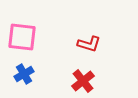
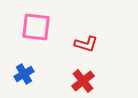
pink square: moved 14 px right, 10 px up
red L-shape: moved 3 px left
